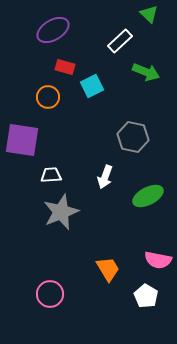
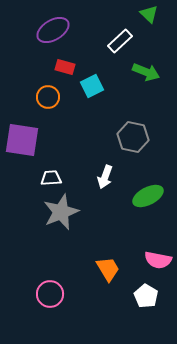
white trapezoid: moved 3 px down
